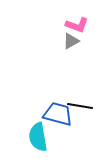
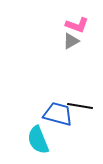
cyan semicircle: moved 3 px down; rotated 12 degrees counterclockwise
